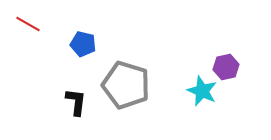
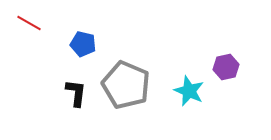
red line: moved 1 px right, 1 px up
gray pentagon: rotated 6 degrees clockwise
cyan star: moved 13 px left
black L-shape: moved 9 px up
